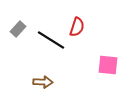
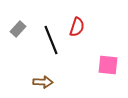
black line: rotated 36 degrees clockwise
